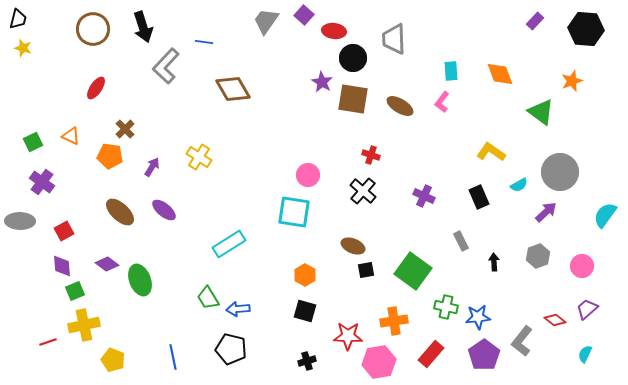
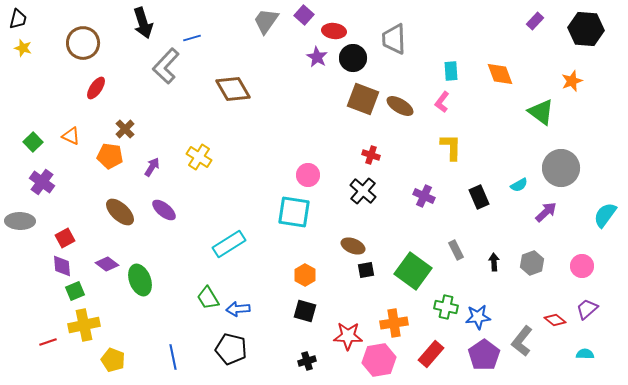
black arrow at (143, 27): moved 4 px up
brown circle at (93, 29): moved 10 px left, 14 px down
blue line at (204, 42): moved 12 px left, 4 px up; rotated 24 degrees counterclockwise
purple star at (322, 82): moved 5 px left, 25 px up
brown square at (353, 99): moved 10 px right; rotated 12 degrees clockwise
green square at (33, 142): rotated 18 degrees counterclockwise
yellow L-shape at (491, 152): moved 40 px left, 5 px up; rotated 56 degrees clockwise
gray circle at (560, 172): moved 1 px right, 4 px up
red square at (64, 231): moved 1 px right, 7 px down
gray rectangle at (461, 241): moved 5 px left, 9 px down
gray hexagon at (538, 256): moved 6 px left, 7 px down
orange cross at (394, 321): moved 2 px down
cyan semicircle at (585, 354): rotated 66 degrees clockwise
pink hexagon at (379, 362): moved 2 px up
